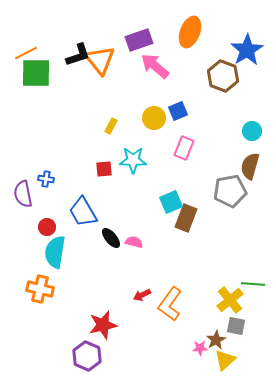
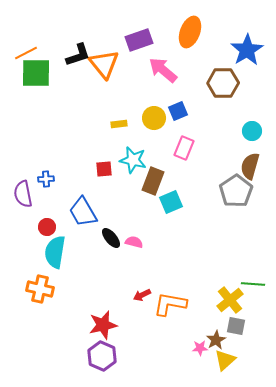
orange triangle: moved 4 px right, 4 px down
pink arrow: moved 8 px right, 4 px down
brown hexagon: moved 7 px down; rotated 20 degrees counterclockwise
yellow rectangle: moved 8 px right, 2 px up; rotated 56 degrees clockwise
cyan star: rotated 12 degrees clockwise
blue cross: rotated 14 degrees counterclockwise
gray pentagon: moved 6 px right; rotated 24 degrees counterclockwise
brown rectangle: moved 33 px left, 37 px up
orange L-shape: rotated 64 degrees clockwise
purple hexagon: moved 15 px right
